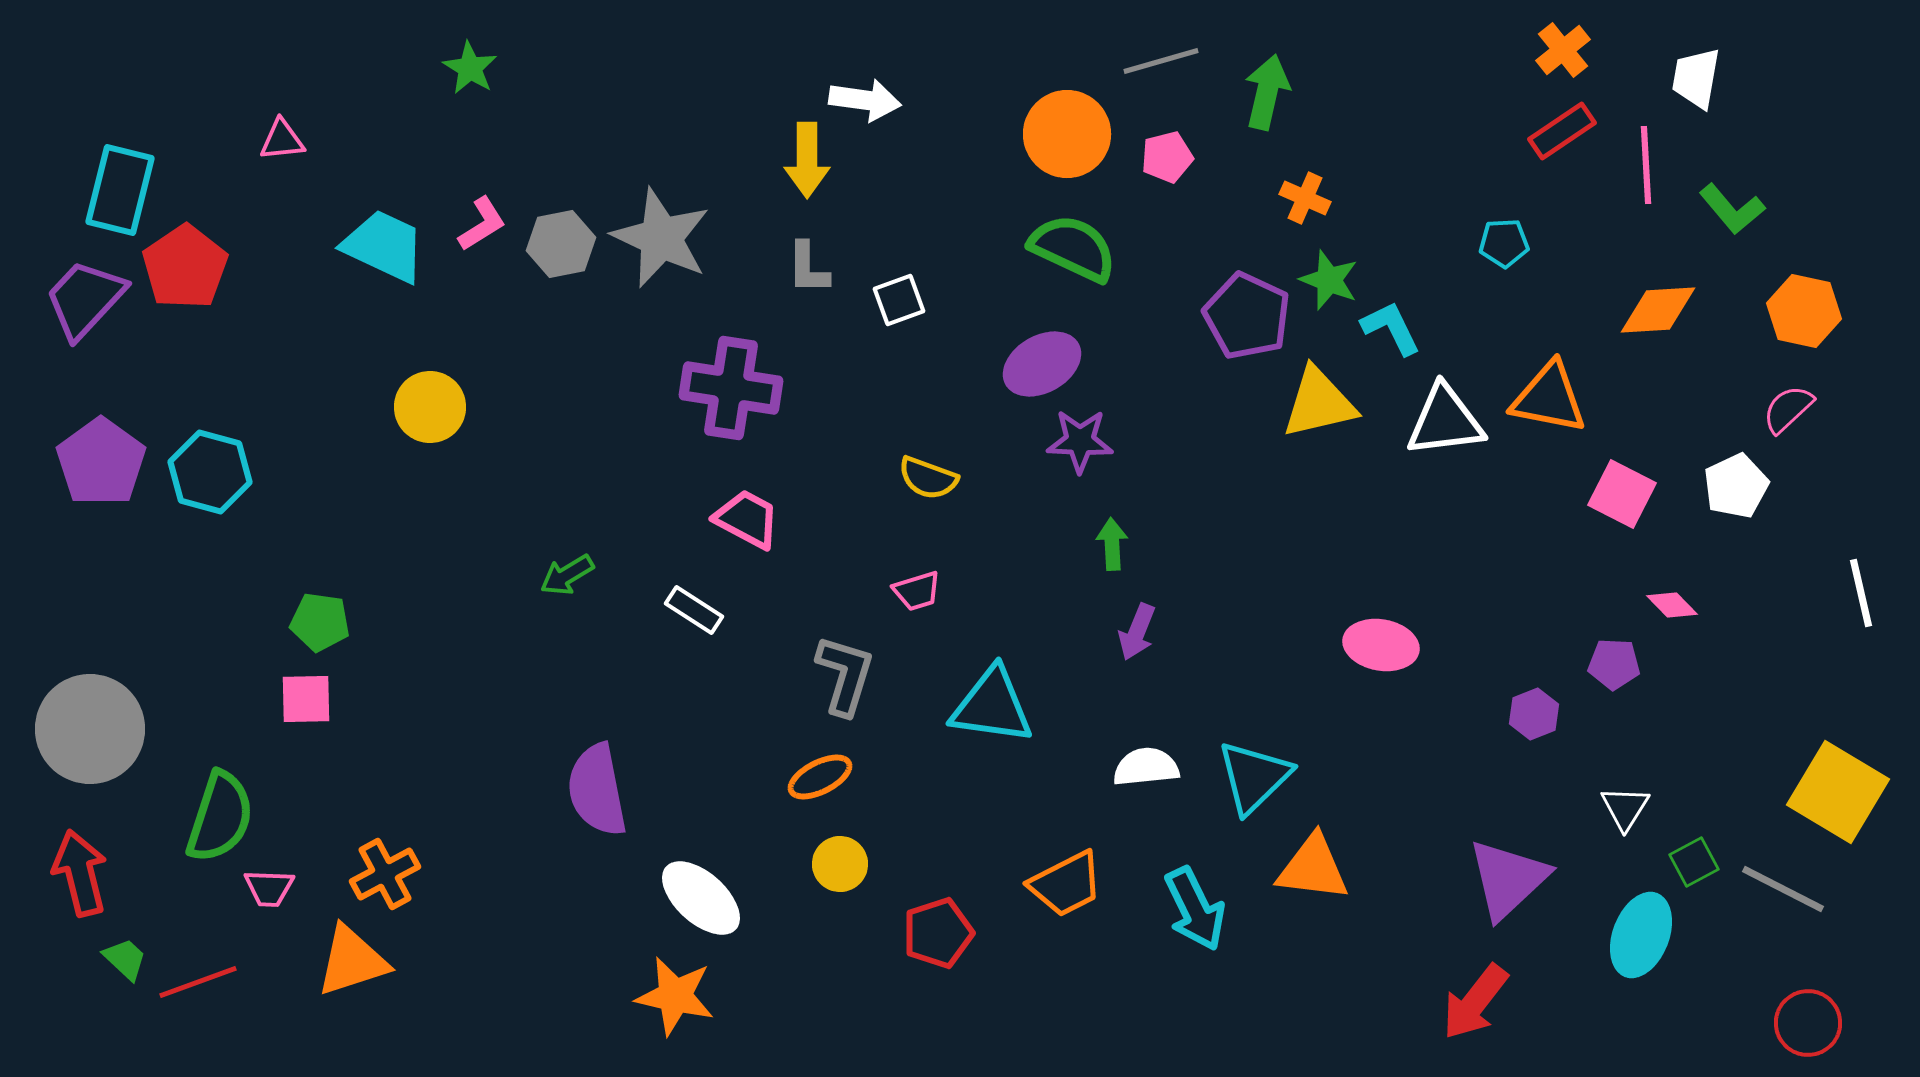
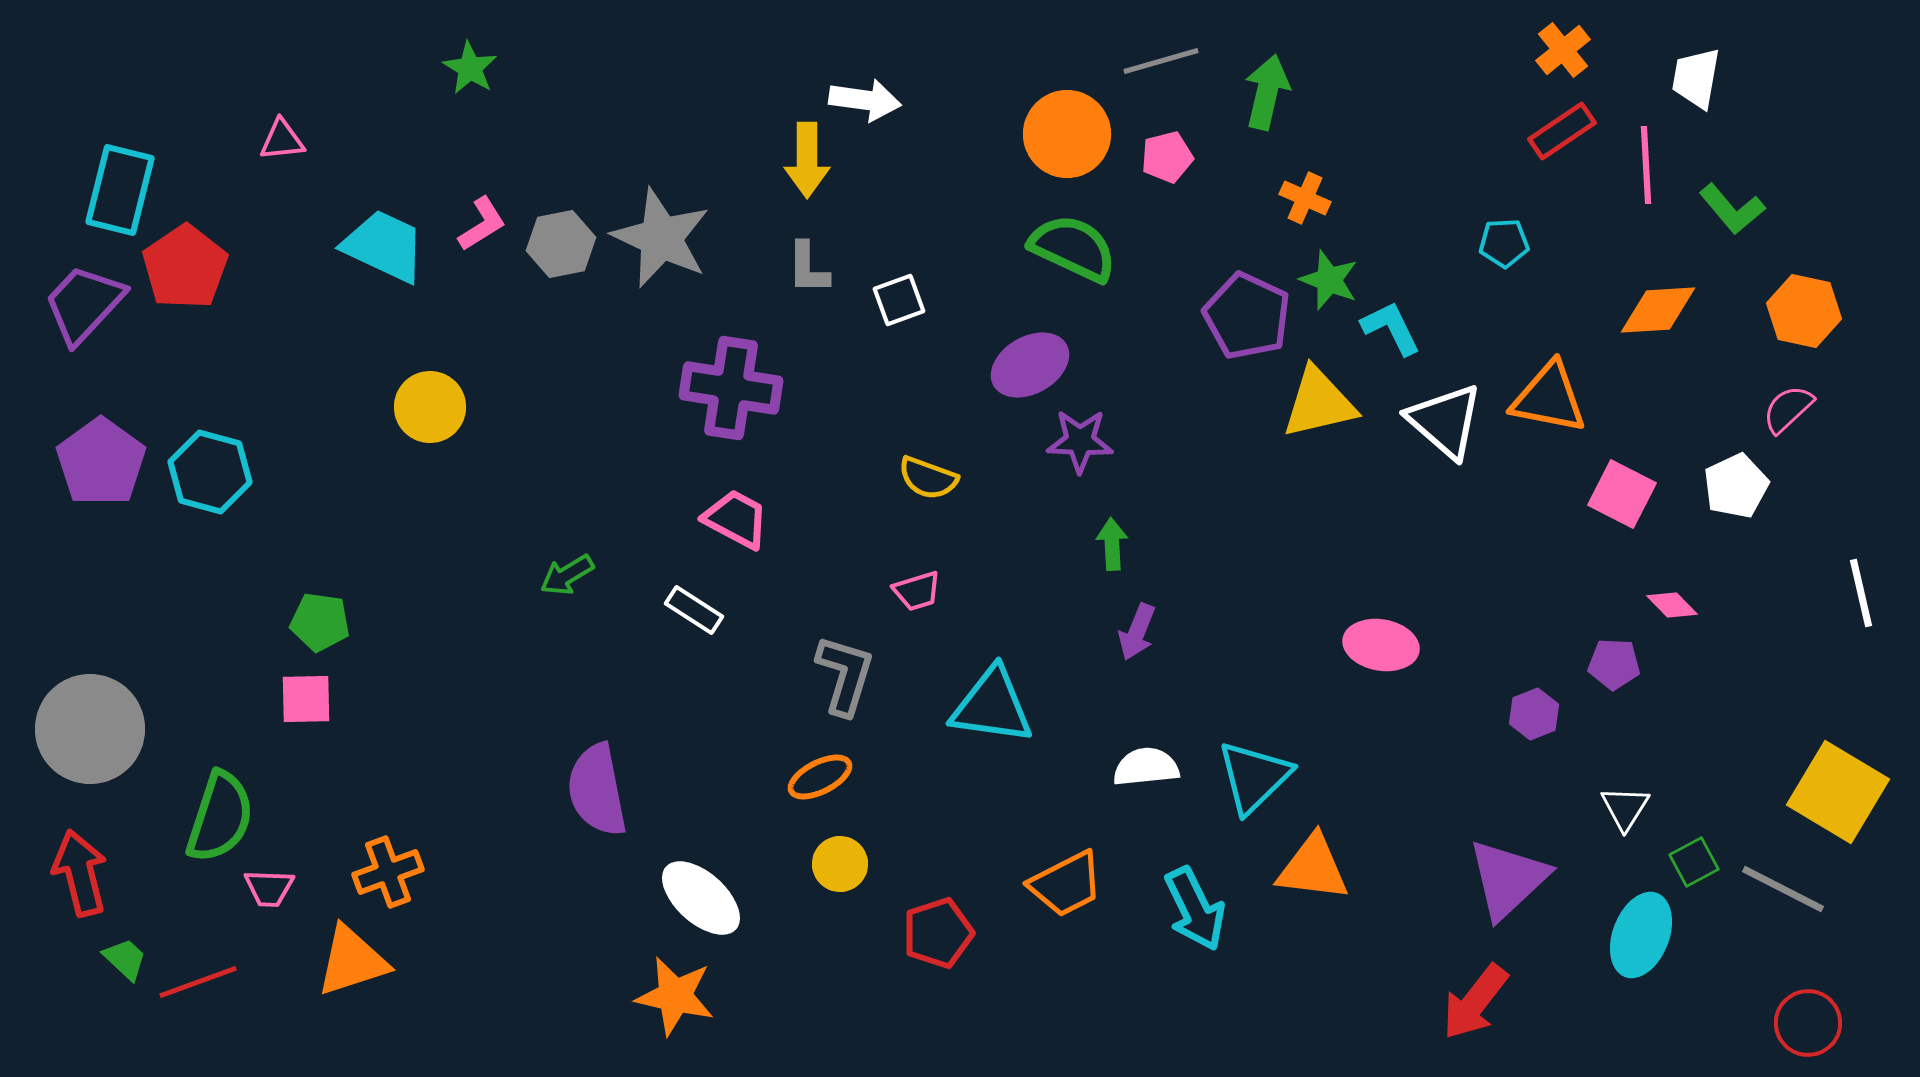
purple trapezoid at (85, 299): moved 1 px left, 5 px down
purple ellipse at (1042, 364): moved 12 px left, 1 px down
white triangle at (1445, 421): rotated 48 degrees clockwise
pink trapezoid at (747, 519): moved 11 px left
orange cross at (385, 874): moved 3 px right, 2 px up; rotated 8 degrees clockwise
